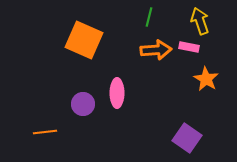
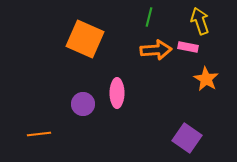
orange square: moved 1 px right, 1 px up
pink rectangle: moved 1 px left
orange line: moved 6 px left, 2 px down
